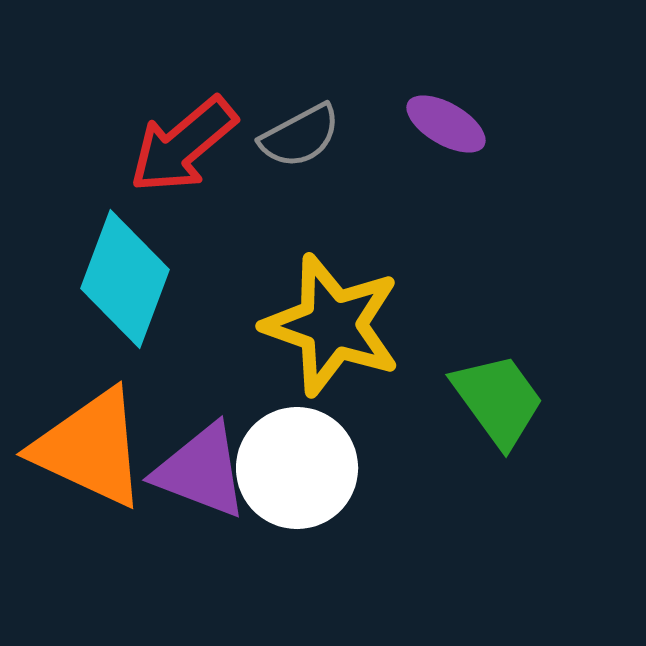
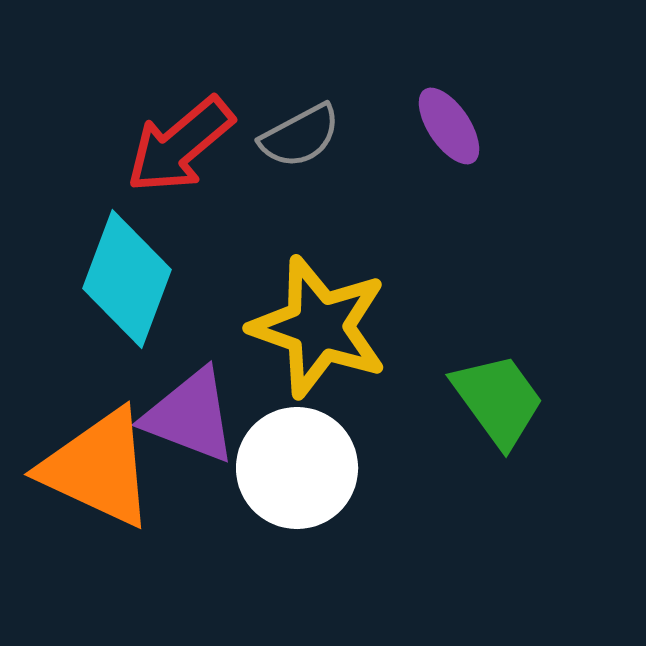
purple ellipse: moved 3 px right, 2 px down; rotated 26 degrees clockwise
red arrow: moved 3 px left
cyan diamond: moved 2 px right
yellow star: moved 13 px left, 2 px down
orange triangle: moved 8 px right, 20 px down
purple triangle: moved 11 px left, 55 px up
